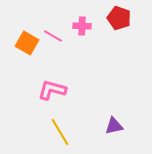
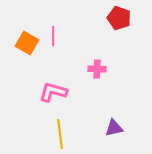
pink cross: moved 15 px right, 43 px down
pink line: rotated 60 degrees clockwise
pink L-shape: moved 1 px right, 2 px down
purple triangle: moved 2 px down
yellow line: moved 2 px down; rotated 24 degrees clockwise
